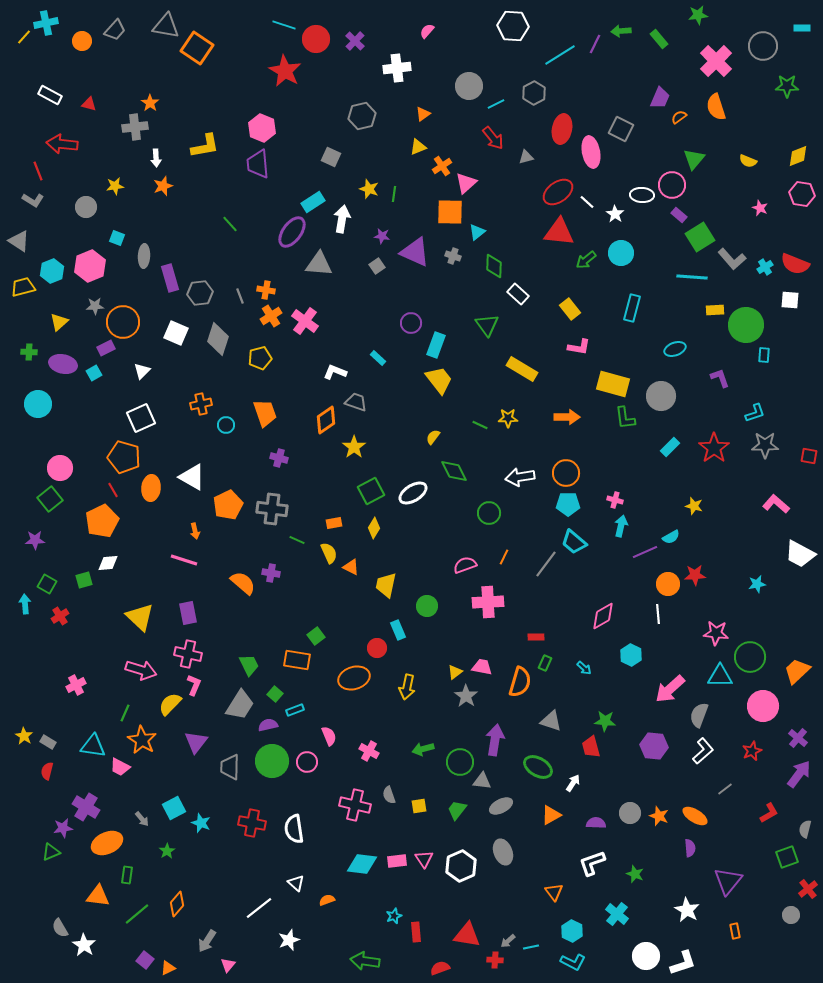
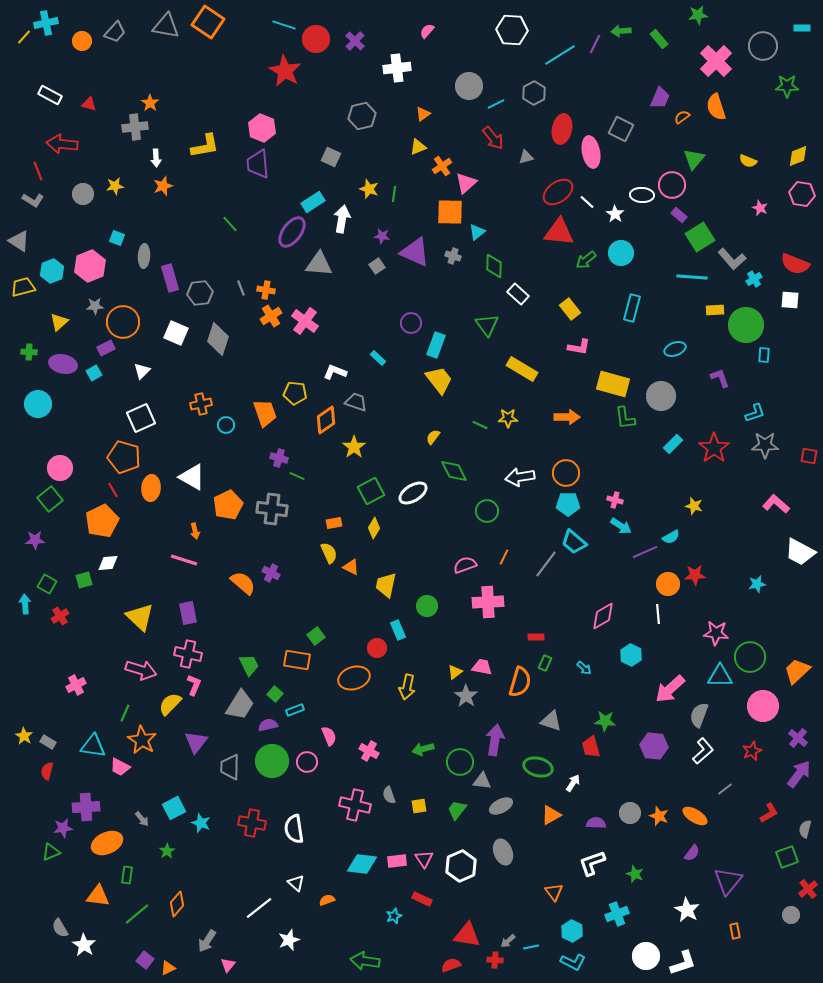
white hexagon at (513, 26): moved 1 px left, 4 px down
gray trapezoid at (115, 30): moved 2 px down
orange square at (197, 48): moved 11 px right, 26 px up
orange semicircle at (679, 117): moved 3 px right
gray circle at (86, 207): moved 3 px left, 13 px up
cyan cross at (765, 267): moved 11 px left, 12 px down
gray line at (240, 296): moved 1 px right, 8 px up
yellow pentagon at (260, 358): moved 35 px right, 35 px down; rotated 20 degrees clockwise
cyan rectangle at (670, 447): moved 3 px right, 3 px up
green circle at (489, 513): moved 2 px left, 2 px up
cyan arrow at (621, 526): rotated 110 degrees clockwise
green line at (297, 540): moved 64 px up
white trapezoid at (800, 554): moved 2 px up
purple cross at (271, 573): rotated 18 degrees clockwise
green ellipse at (538, 767): rotated 16 degrees counterclockwise
purple cross at (86, 807): rotated 36 degrees counterclockwise
purple semicircle at (690, 848): moved 2 px right, 5 px down; rotated 42 degrees clockwise
cyan cross at (617, 914): rotated 30 degrees clockwise
red rectangle at (416, 932): moved 6 px right, 33 px up; rotated 60 degrees counterclockwise
red semicircle at (440, 968): moved 11 px right, 3 px up
